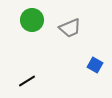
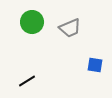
green circle: moved 2 px down
blue square: rotated 21 degrees counterclockwise
